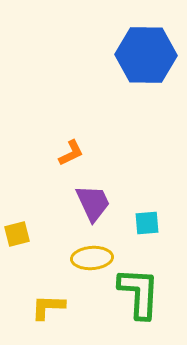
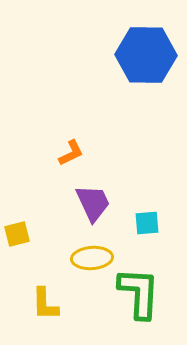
yellow L-shape: moved 3 px left, 3 px up; rotated 93 degrees counterclockwise
